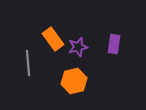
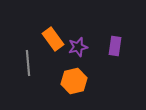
purple rectangle: moved 1 px right, 2 px down
